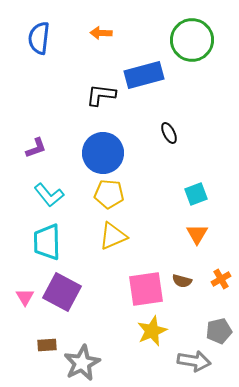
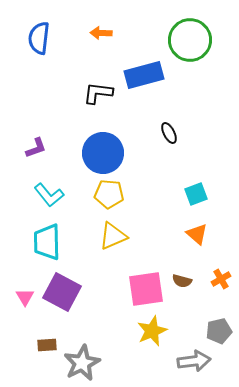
green circle: moved 2 px left
black L-shape: moved 3 px left, 2 px up
orange triangle: rotated 20 degrees counterclockwise
gray arrow: rotated 16 degrees counterclockwise
